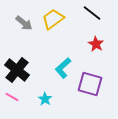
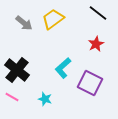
black line: moved 6 px right
red star: rotated 14 degrees clockwise
purple square: moved 1 px up; rotated 10 degrees clockwise
cyan star: rotated 16 degrees counterclockwise
